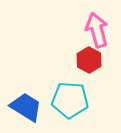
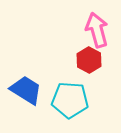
blue trapezoid: moved 17 px up
